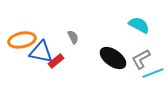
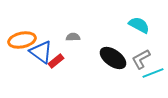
gray semicircle: rotated 64 degrees counterclockwise
blue triangle: rotated 25 degrees clockwise
